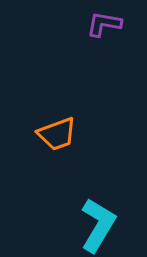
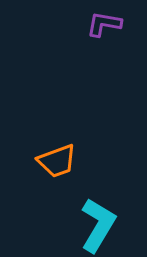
orange trapezoid: moved 27 px down
